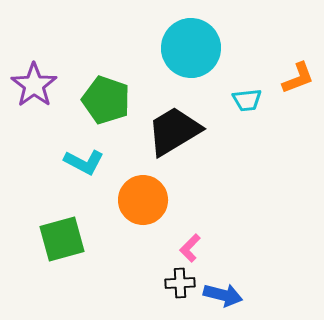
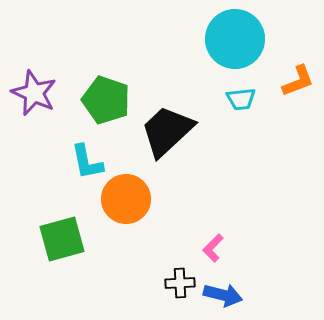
cyan circle: moved 44 px right, 9 px up
orange L-shape: moved 3 px down
purple star: moved 8 px down; rotated 12 degrees counterclockwise
cyan trapezoid: moved 6 px left, 1 px up
black trapezoid: moved 7 px left; rotated 12 degrees counterclockwise
cyan L-shape: moved 3 px right; rotated 51 degrees clockwise
orange circle: moved 17 px left, 1 px up
pink L-shape: moved 23 px right
